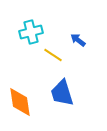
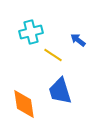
blue trapezoid: moved 2 px left, 2 px up
orange diamond: moved 4 px right, 2 px down
